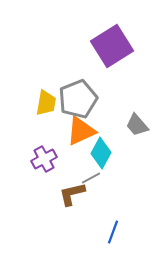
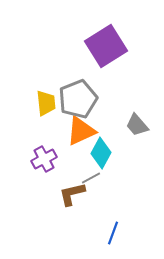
purple square: moved 6 px left
yellow trapezoid: rotated 16 degrees counterclockwise
blue line: moved 1 px down
